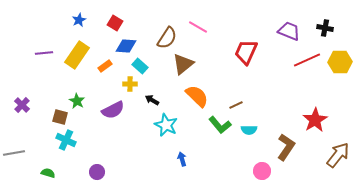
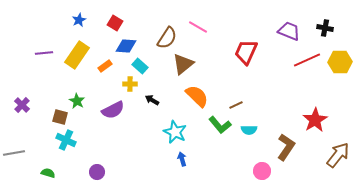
cyan star: moved 9 px right, 7 px down
